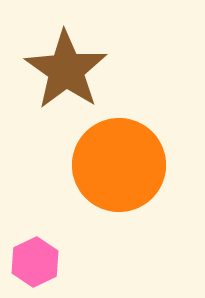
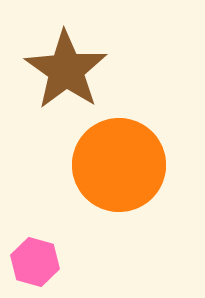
pink hexagon: rotated 18 degrees counterclockwise
